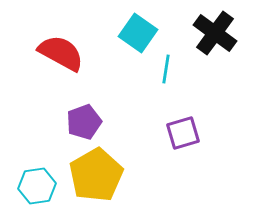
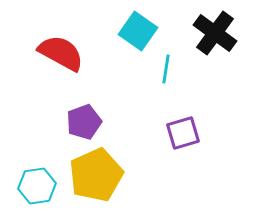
cyan square: moved 2 px up
yellow pentagon: rotated 6 degrees clockwise
